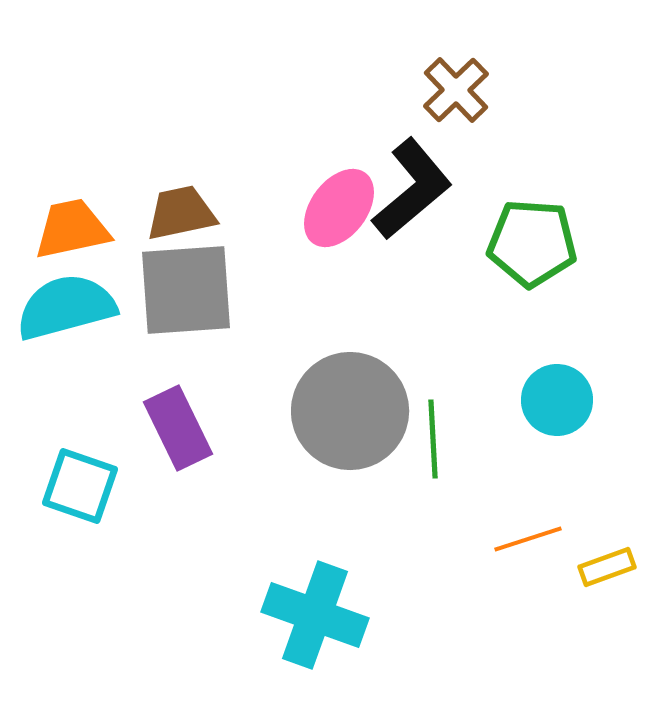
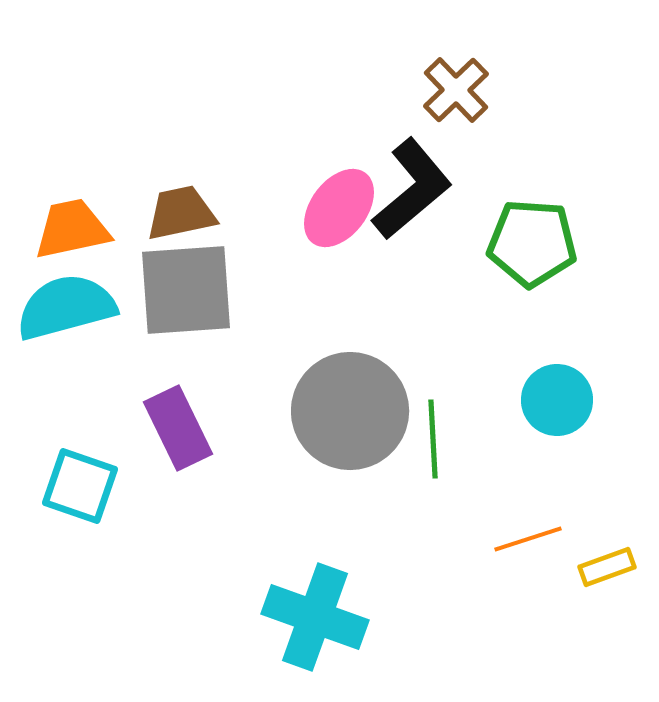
cyan cross: moved 2 px down
